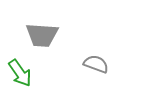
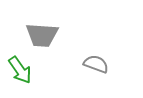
green arrow: moved 3 px up
